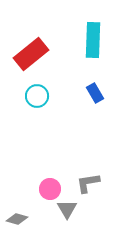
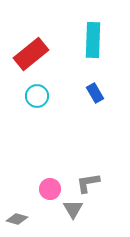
gray triangle: moved 6 px right
